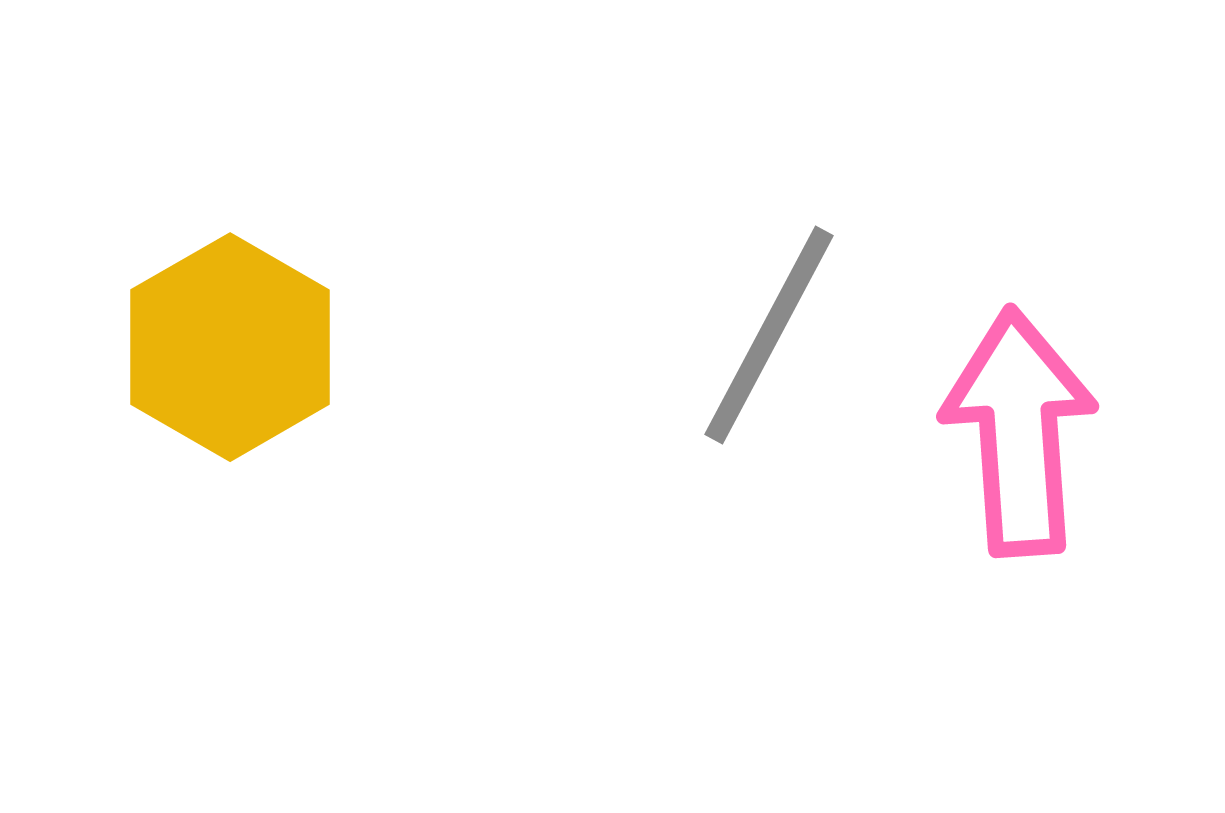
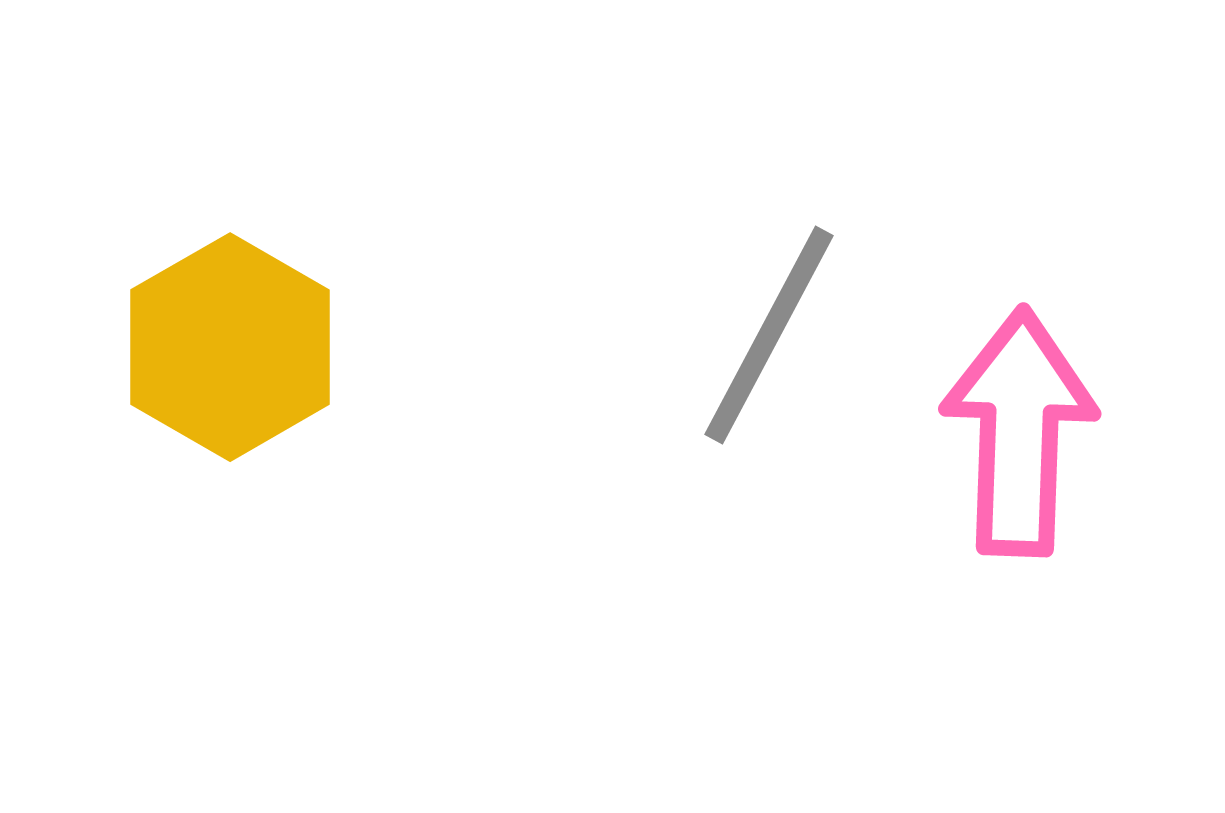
pink arrow: rotated 6 degrees clockwise
